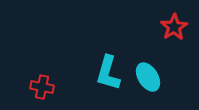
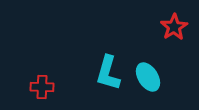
red cross: rotated 10 degrees counterclockwise
